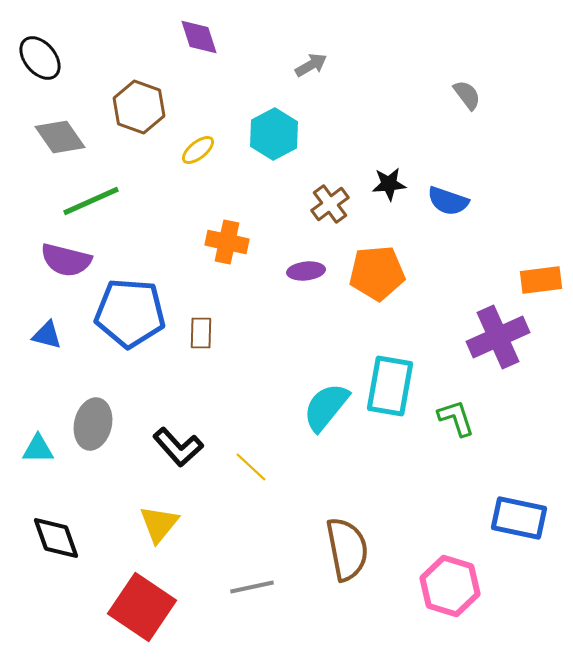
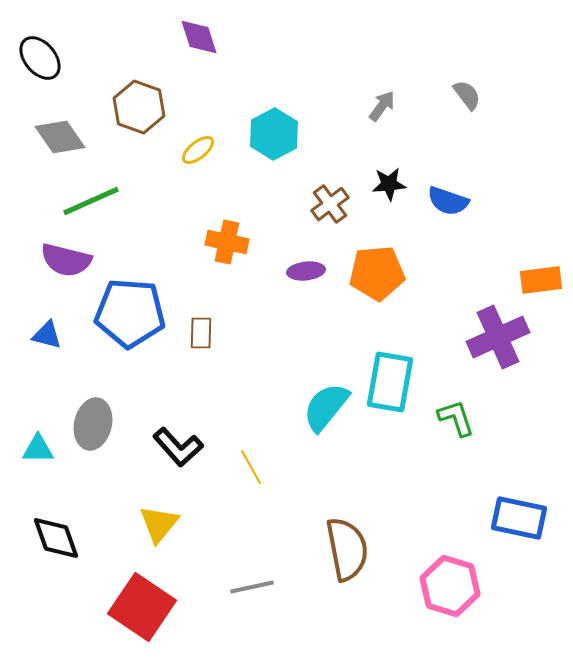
gray arrow: moved 71 px right, 41 px down; rotated 24 degrees counterclockwise
cyan rectangle: moved 4 px up
yellow line: rotated 18 degrees clockwise
